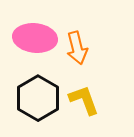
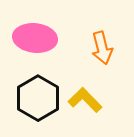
orange arrow: moved 25 px right
yellow L-shape: moved 1 px right; rotated 24 degrees counterclockwise
